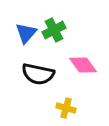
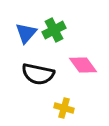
yellow cross: moved 2 px left
